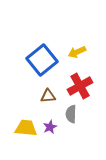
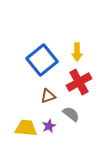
yellow arrow: rotated 66 degrees counterclockwise
red cross: moved 1 px left, 4 px up
brown triangle: rotated 14 degrees counterclockwise
gray semicircle: rotated 126 degrees clockwise
purple star: moved 1 px left, 1 px up
